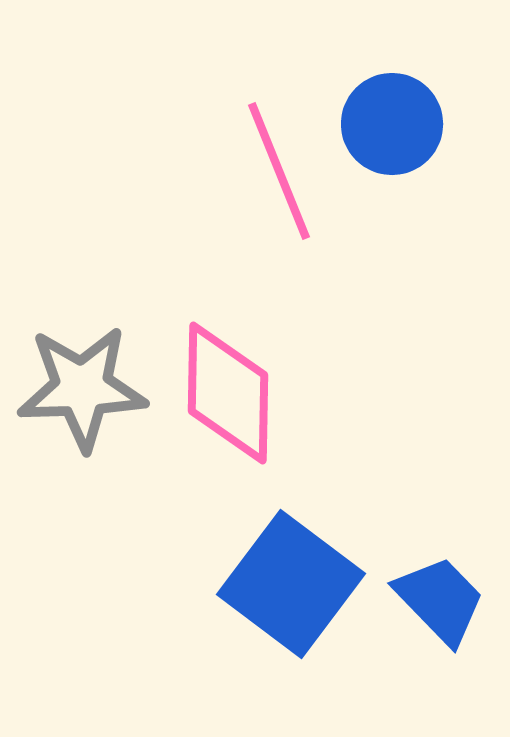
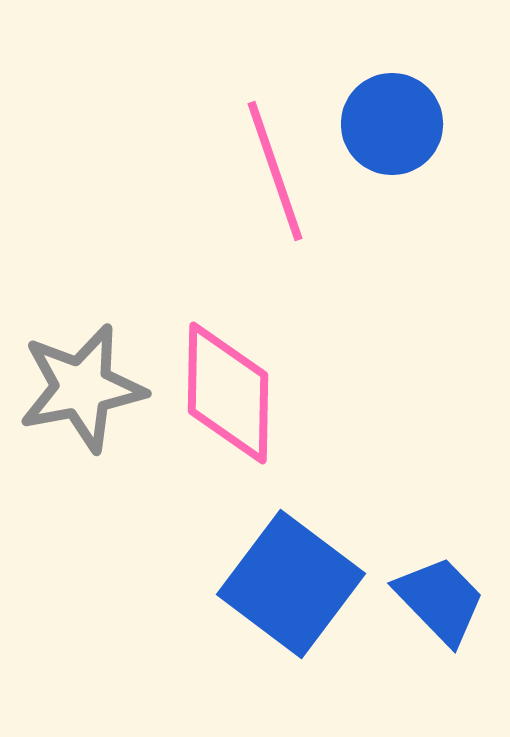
pink line: moved 4 px left; rotated 3 degrees clockwise
gray star: rotated 9 degrees counterclockwise
